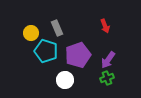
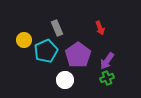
red arrow: moved 5 px left, 2 px down
yellow circle: moved 7 px left, 7 px down
cyan pentagon: rotated 30 degrees clockwise
purple pentagon: rotated 15 degrees counterclockwise
purple arrow: moved 1 px left, 1 px down
